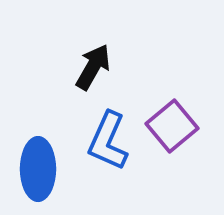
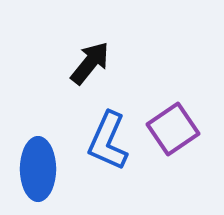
black arrow: moved 3 px left, 4 px up; rotated 9 degrees clockwise
purple square: moved 1 px right, 3 px down; rotated 6 degrees clockwise
